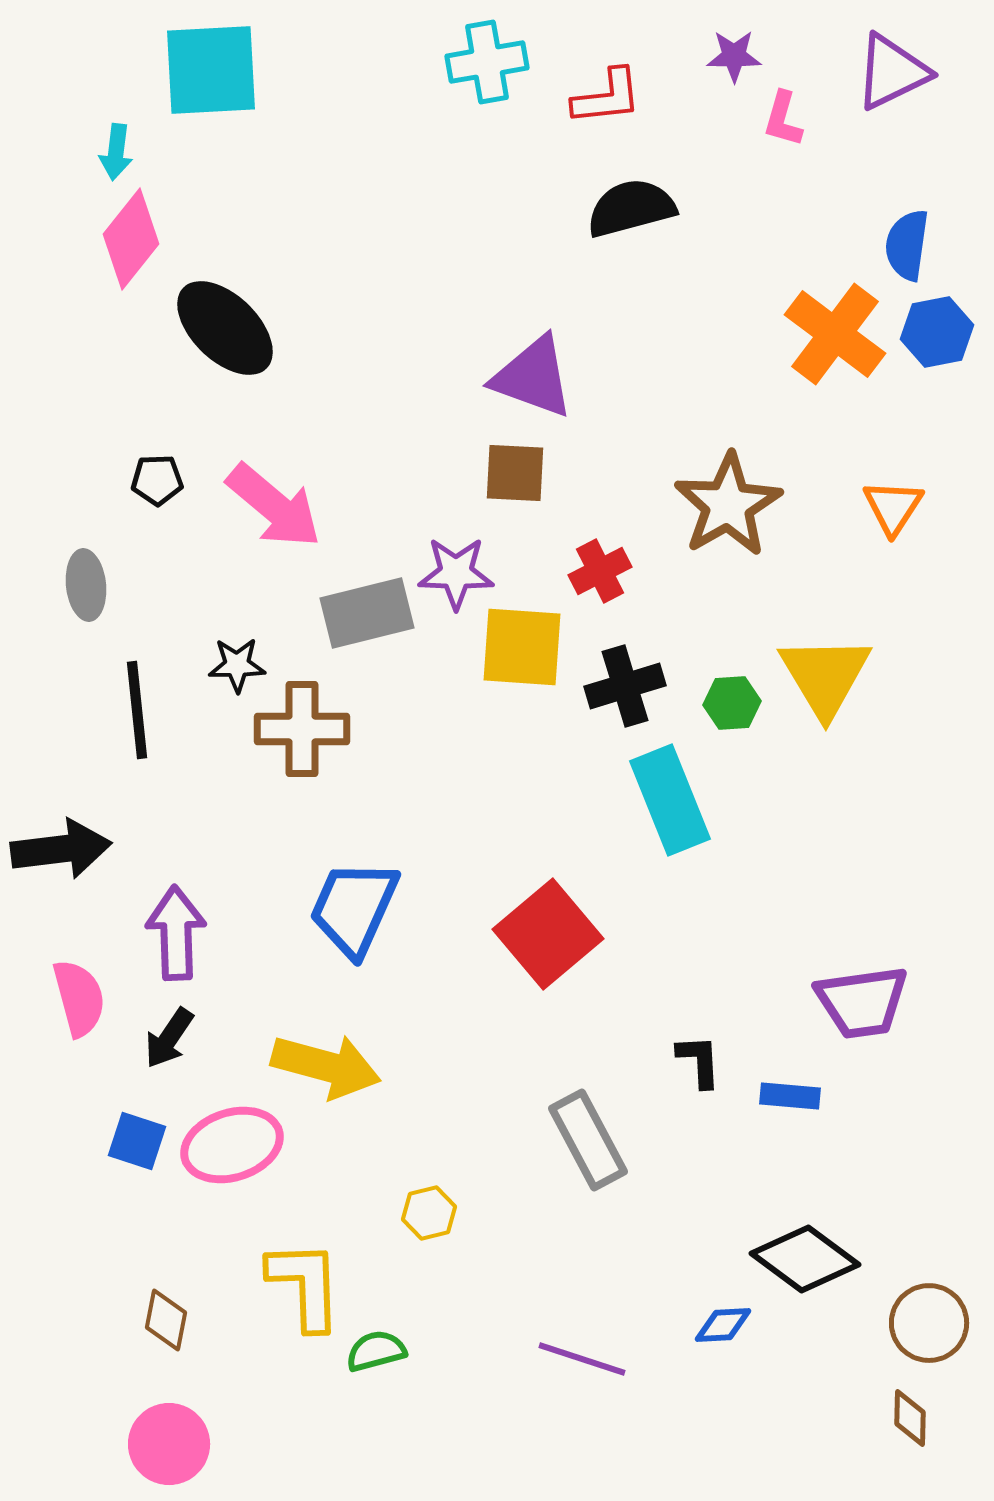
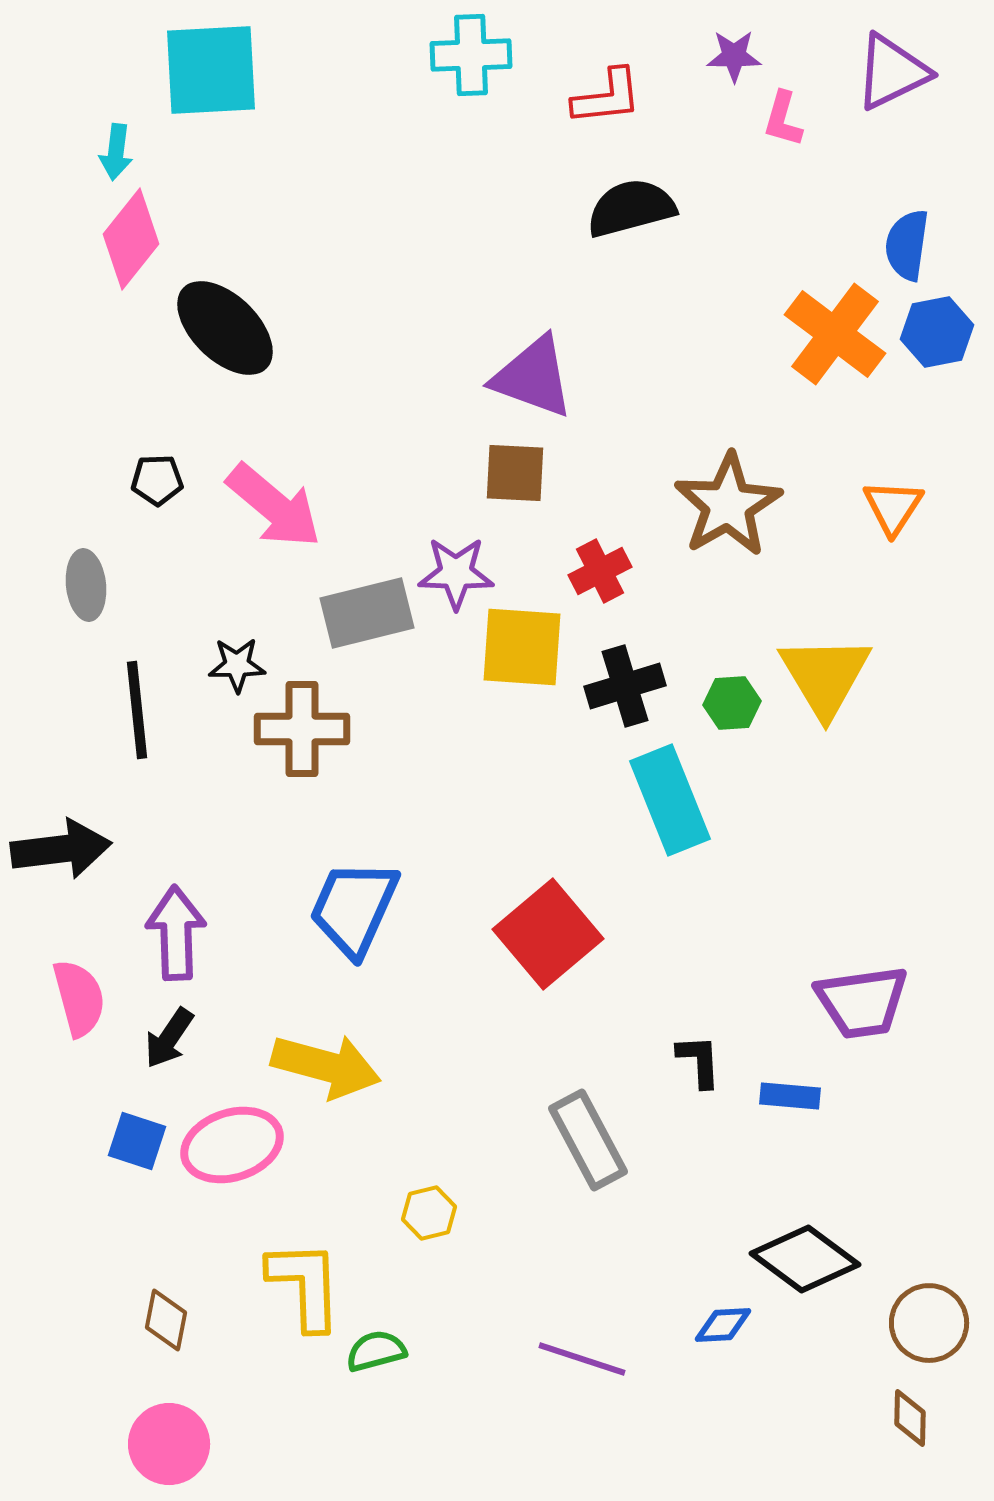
cyan cross at (487, 62): moved 16 px left, 7 px up; rotated 8 degrees clockwise
